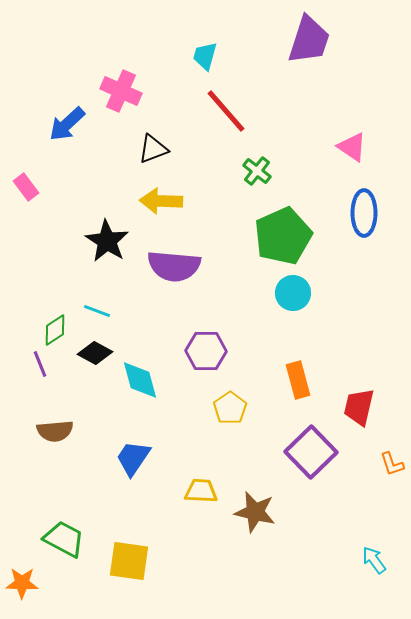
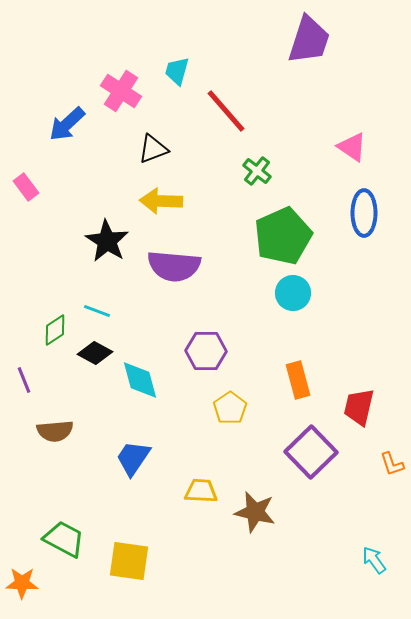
cyan trapezoid: moved 28 px left, 15 px down
pink cross: rotated 9 degrees clockwise
purple line: moved 16 px left, 16 px down
